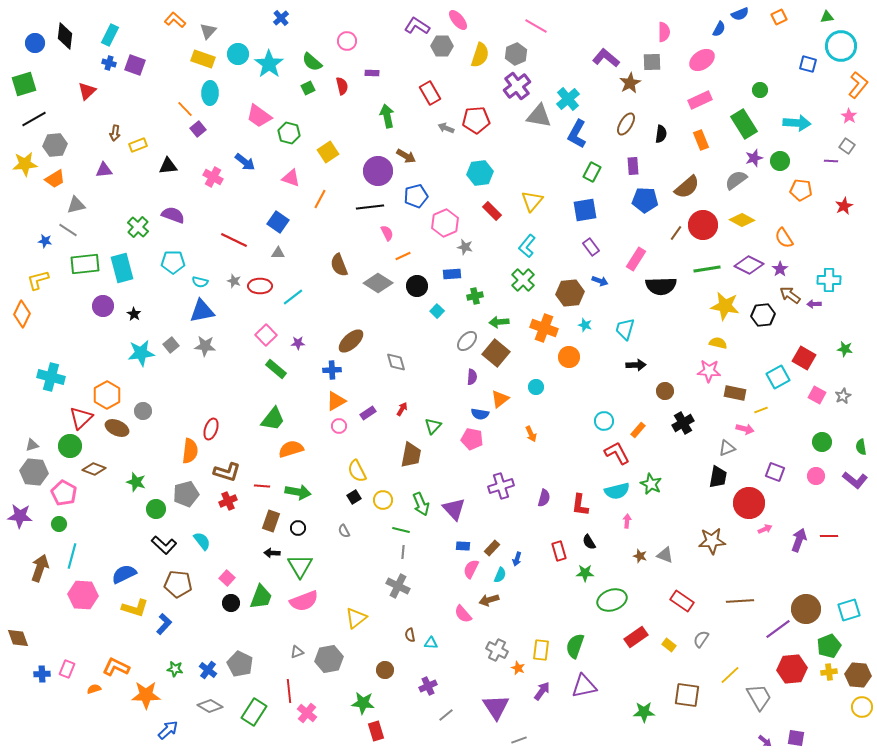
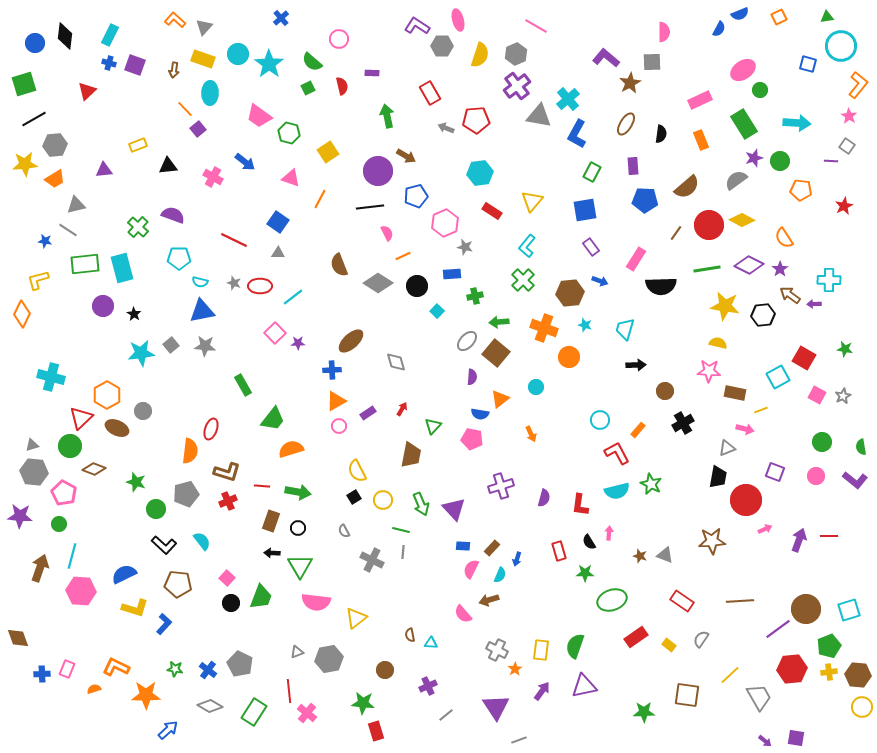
pink ellipse at (458, 20): rotated 25 degrees clockwise
gray triangle at (208, 31): moved 4 px left, 4 px up
pink circle at (347, 41): moved 8 px left, 2 px up
pink ellipse at (702, 60): moved 41 px right, 10 px down
brown arrow at (115, 133): moved 59 px right, 63 px up
red rectangle at (492, 211): rotated 12 degrees counterclockwise
red circle at (703, 225): moved 6 px right
cyan pentagon at (173, 262): moved 6 px right, 4 px up
gray star at (234, 281): moved 2 px down
pink square at (266, 335): moved 9 px right, 2 px up
green rectangle at (276, 369): moved 33 px left, 16 px down; rotated 20 degrees clockwise
cyan circle at (604, 421): moved 4 px left, 1 px up
red circle at (749, 503): moved 3 px left, 3 px up
pink arrow at (627, 521): moved 18 px left, 12 px down
gray cross at (398, 586): moved 26 px left, 26 px up
pink hexagon at (83, 595): moved 2 px left, 4 px up
pink semicircle at (304, 601): moved 12 px right, 1 px down; rotated 28 degrees clockwise
orange star at (518, 668): moved 3 px left, 1 px down; rotated 16 degrees clockwise
